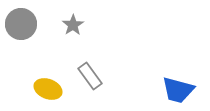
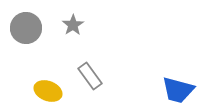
gray circle: moved 5 px right, 4 px down
yellow ellipse: moved 2 px down
